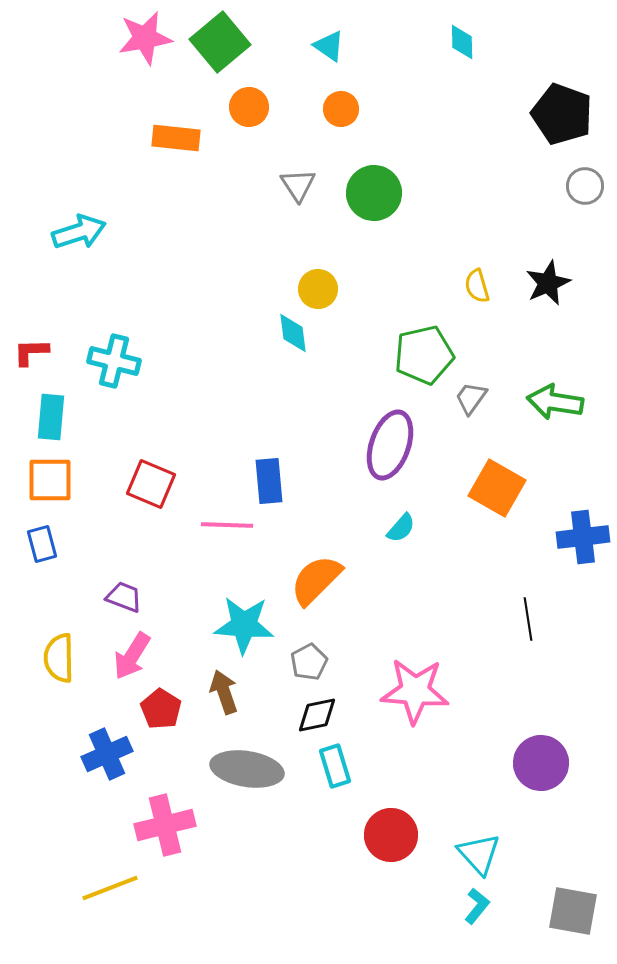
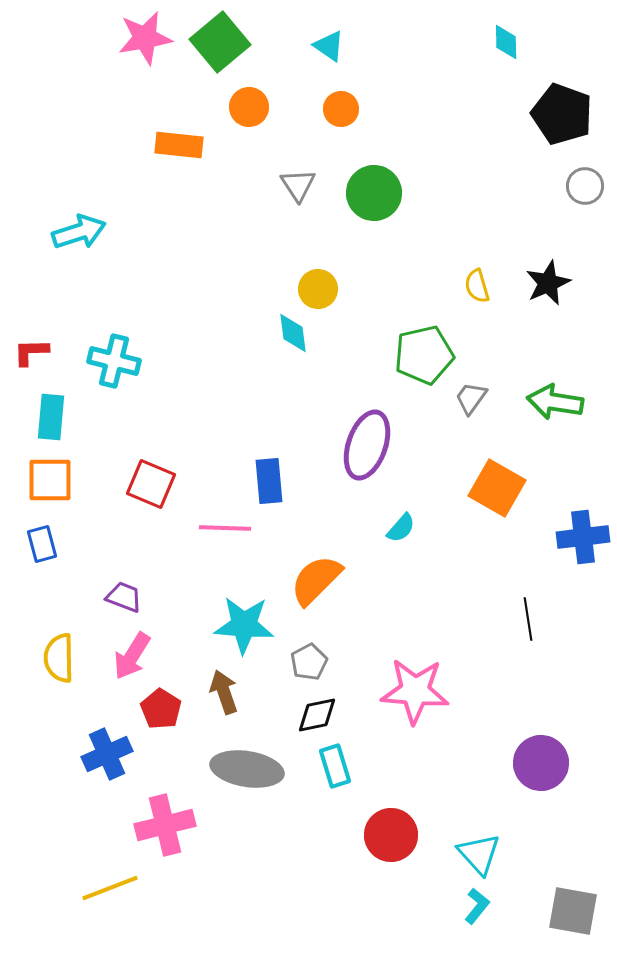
cyan diamond at (462, 42): moved 44 px right
orange rectangle at (176, 138): moved 3 px right, 7 px down
purple ellipse at (390, 445): moved 23 px left
pink line at (227, 525): moved 2 px left, 3 px down
